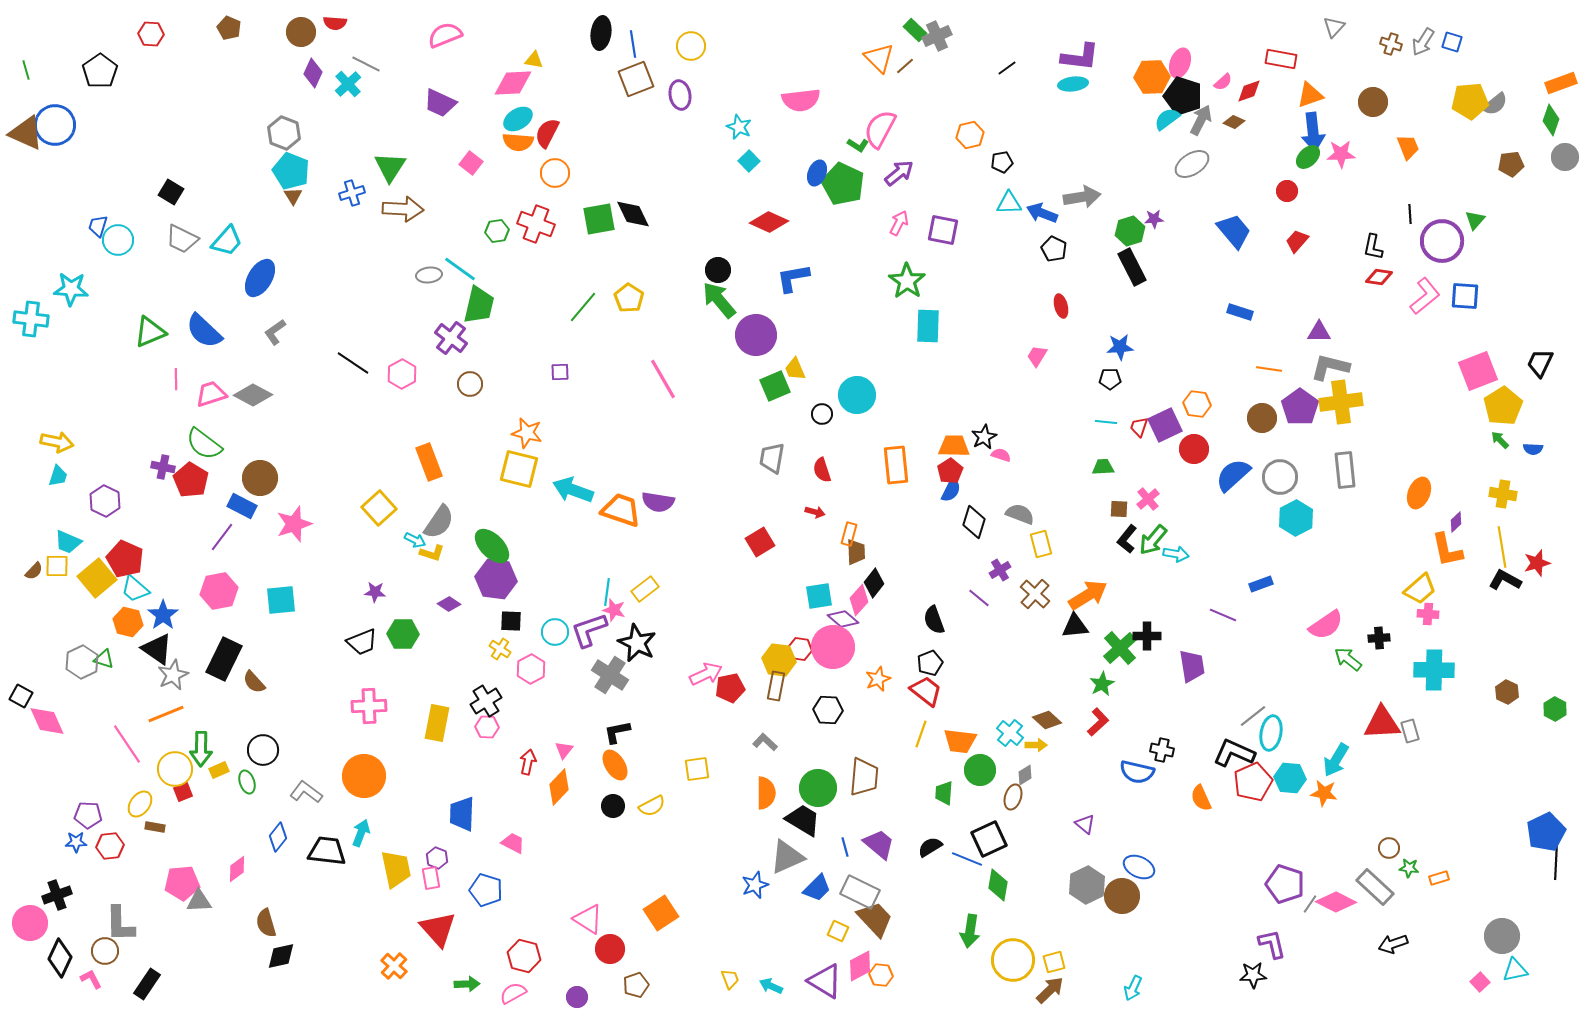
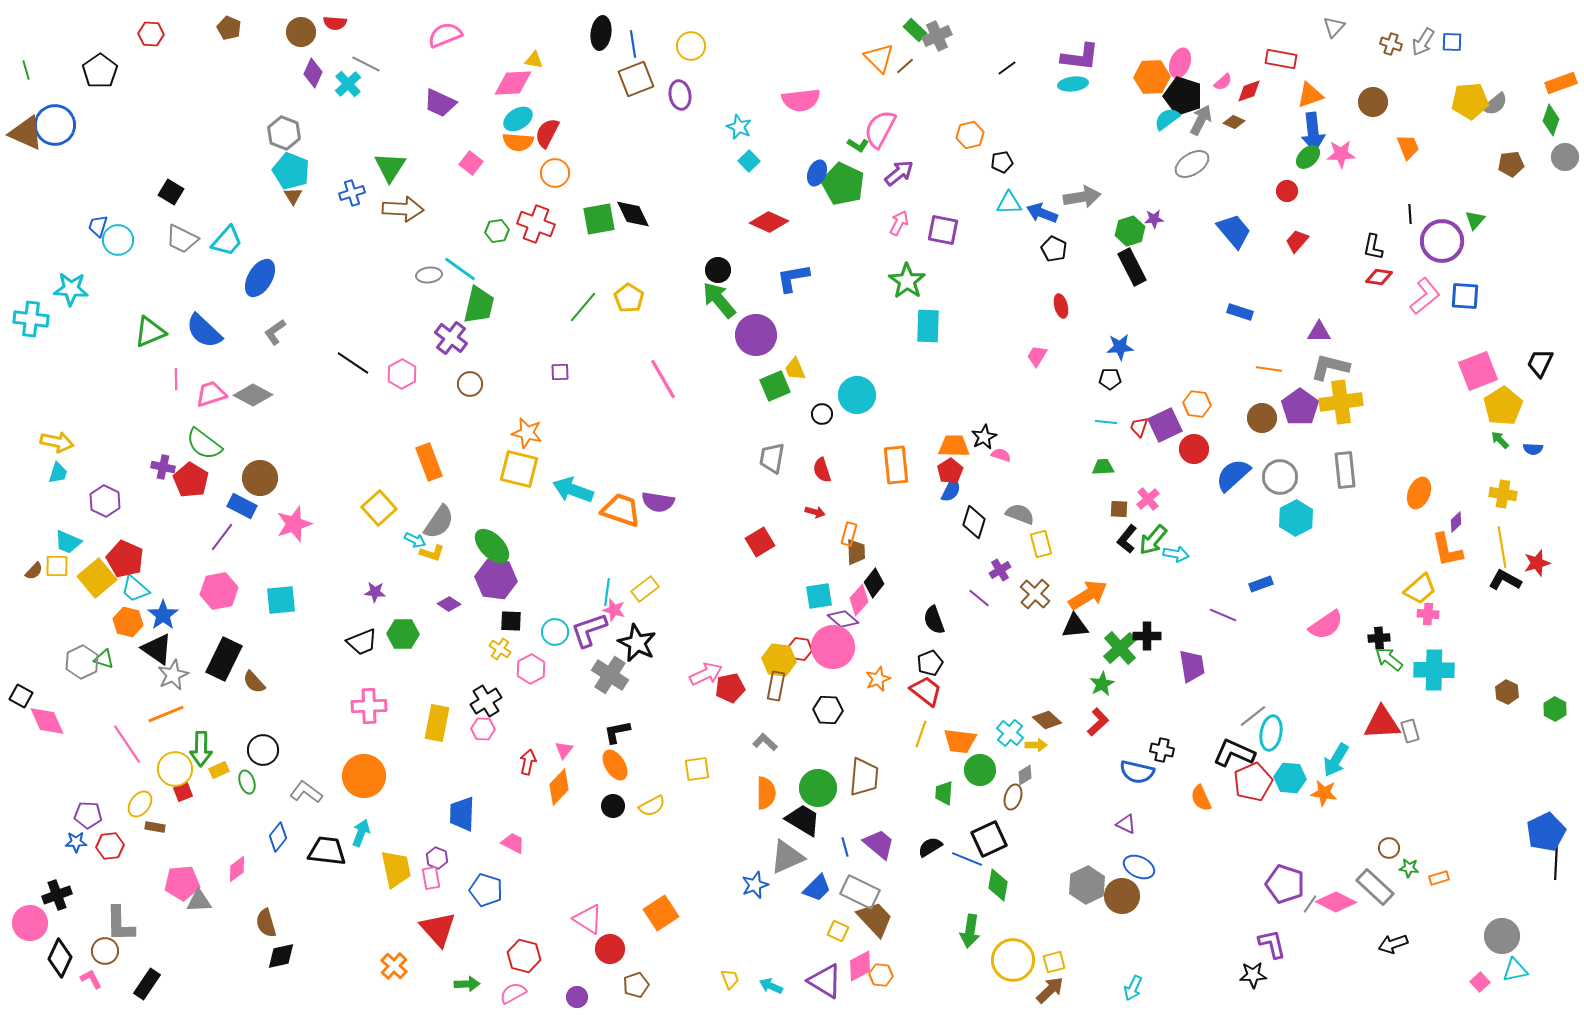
blue square at (1452, 42): rotated 15 degrees counterclockwise
cyan trapezoid at (58, 476): moved 3 px up
green arrow at (1348, 659): moved 41 px right
pink hexagon at (487, 727): moved 4 px left, 2 px down
purple triangle at (1085, 824): moved 41 px right; rotated 15 degrees counterclockwise
